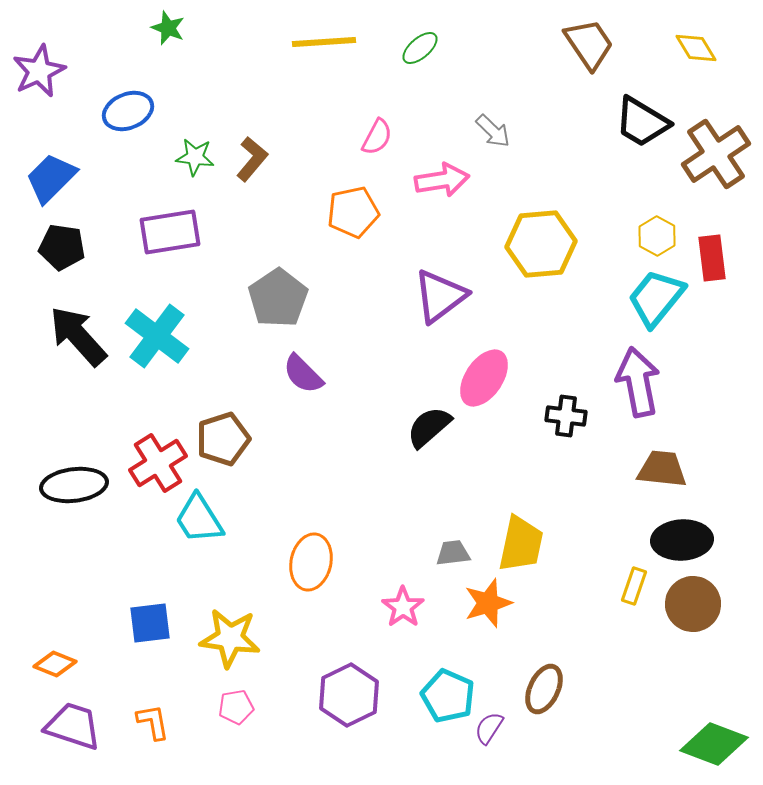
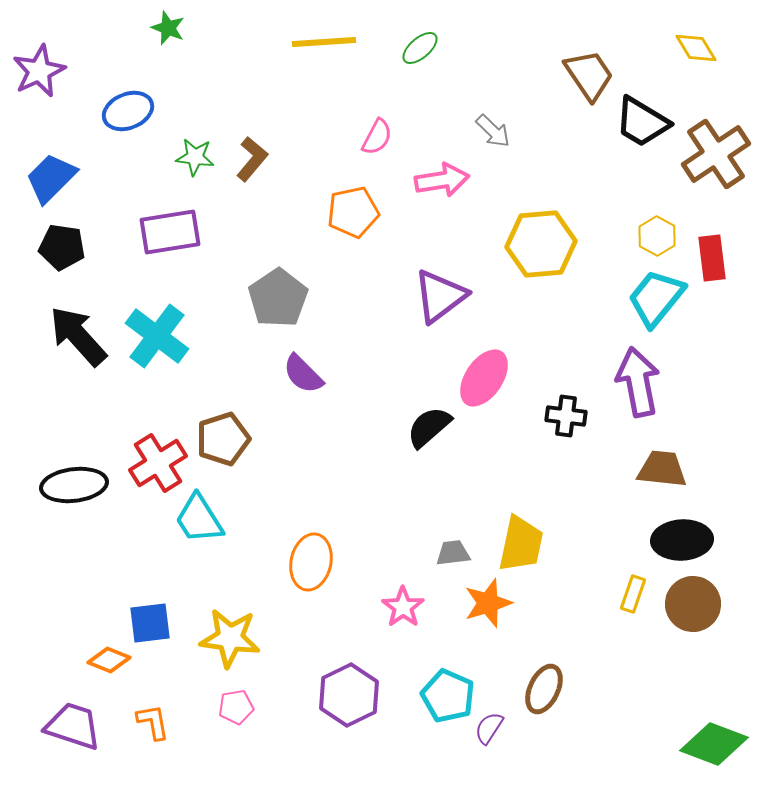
brown trapezoid at (589, 44): moved 31 px down
yellow rectangle at (634, 586): moved 1 px left, 8 px down
orange diamond at (55, 664): moved 54 px right, 4 px up
